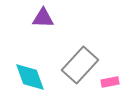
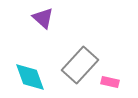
purple triangle: rotated 40 degrees clockwise
pink rectangle: rotated 24 degrees clockwise
